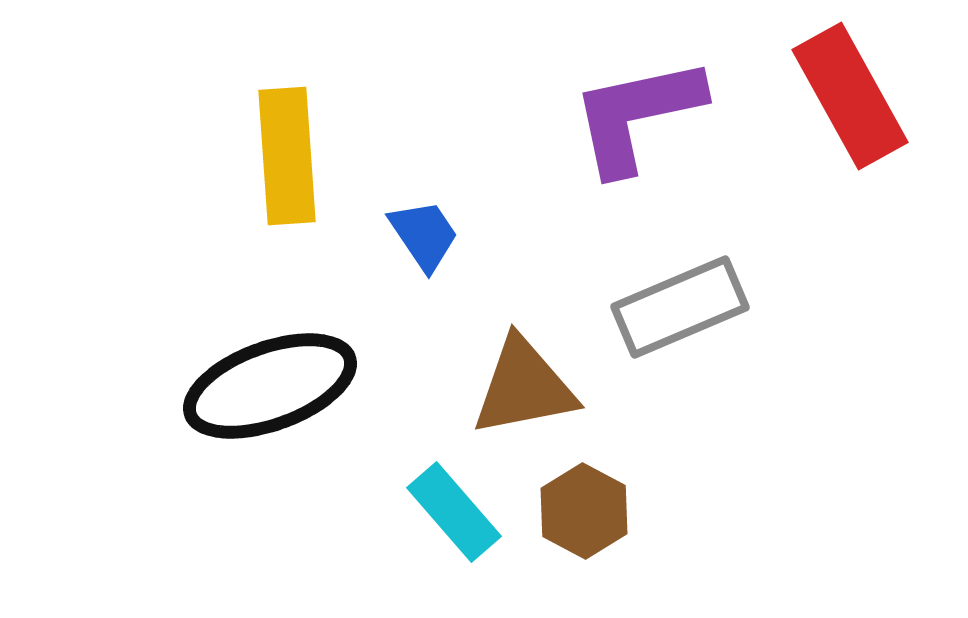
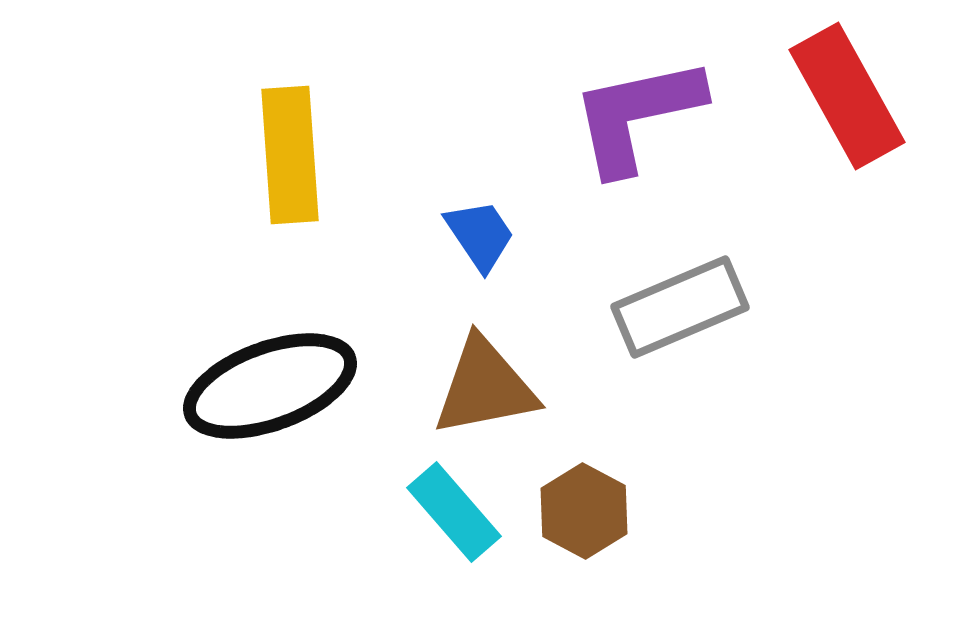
red rectangle: moved 3 px left
yellow rectangle: moved 3 px right, 1 px up
blue trapezoid: moved 56 px right
brown triangle: moved 39 px left
